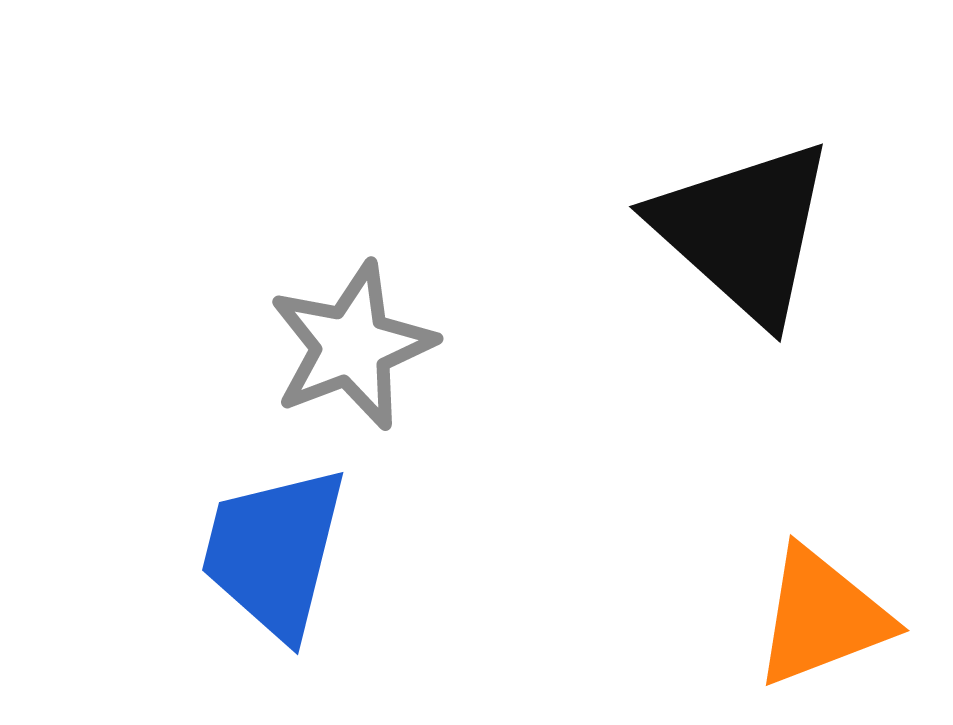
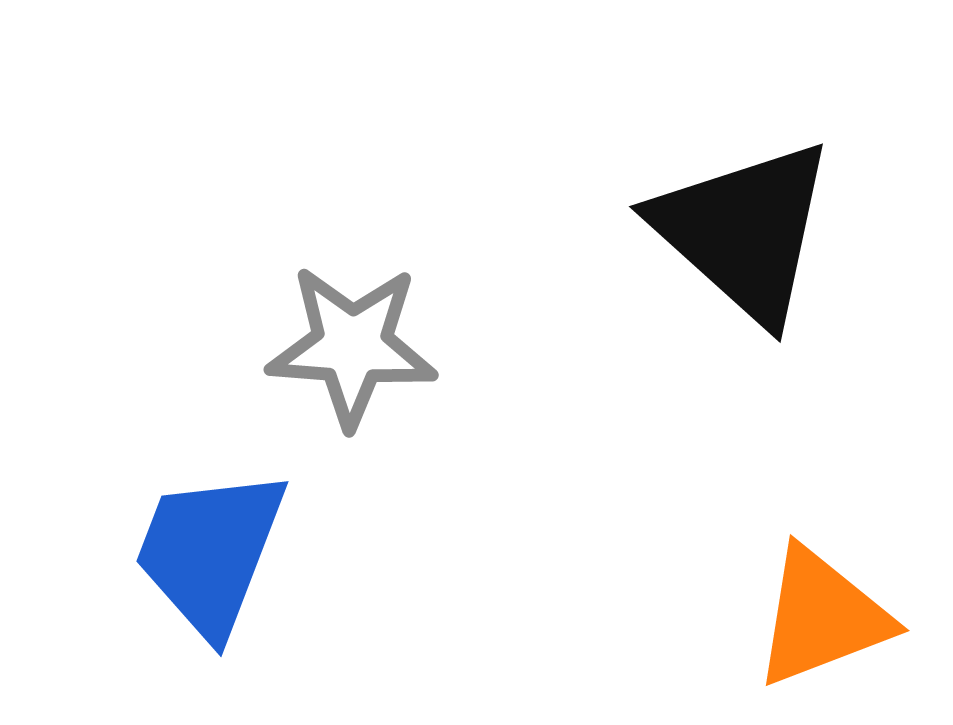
gray star: rotated 25 degrees clockwise
blue trapezoid: moved 64 px left; rotated 7 degrees clockwise
